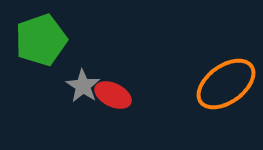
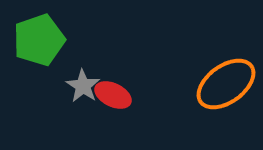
green pentagon: moved 2 px left
